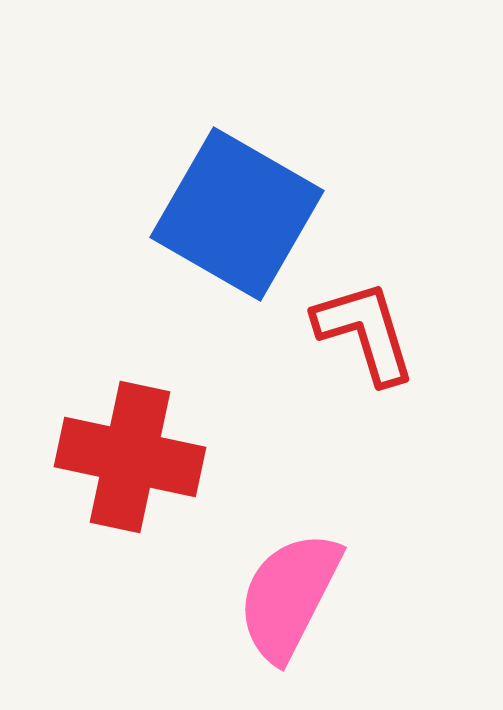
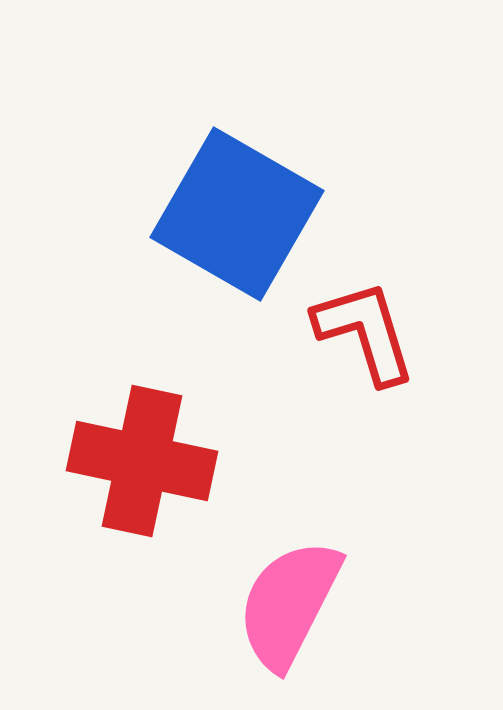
red cross: moved 12 px right, 4 px down
pink semicircle: moved 8 px down
